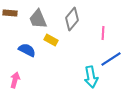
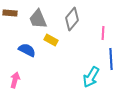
blue line: rotated 60 degrees counterclockwise
cyan arrow: rotated 40 degrees clockwise
